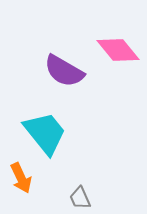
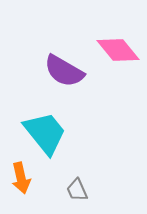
orange arrow: rotated 12 degrees clockwise
gray trapezoid: moved 3 px left, 8 px up
